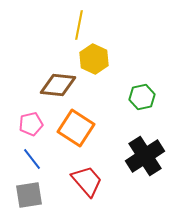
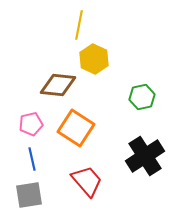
blue line: rotated 25 degrees clockwise
